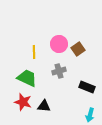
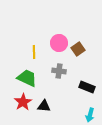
pink circle: moved 1 px up
gray cross: rotated 24 degrees clockwise
red star: rotated 24 degrees clockwise
